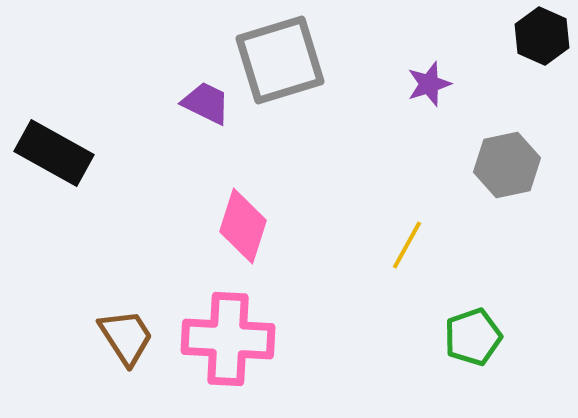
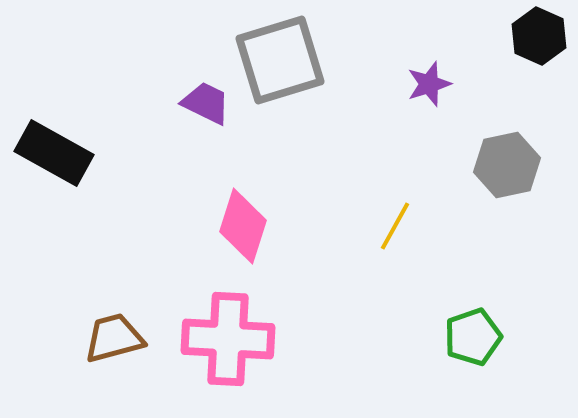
black hexagon: moved 3 px left
yellow line: moved 12 px left, 19 px up
brown trapezoid: moved 12 px left, 1 px down; rotated 72 degrees counterclockwise
